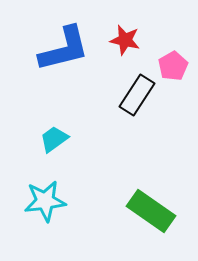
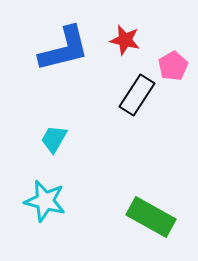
cyan trapezoid: rotated 24 degrees counterclockwise
cyan star: rotated 21 degrees clockwise
green rectangle: moved 6 px down; rotated 6 degrees counterclockwise
